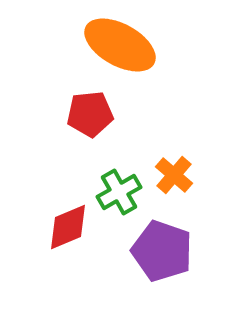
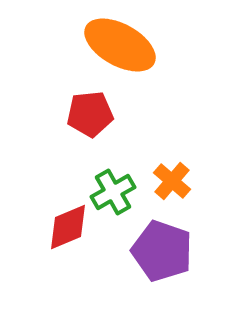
orange cross: moved 2 px left, 6 px down
green cross: moved 6 px left
